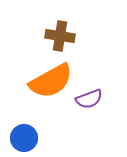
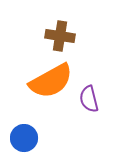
purple semicircle: rotated 96 degrees clockwise
